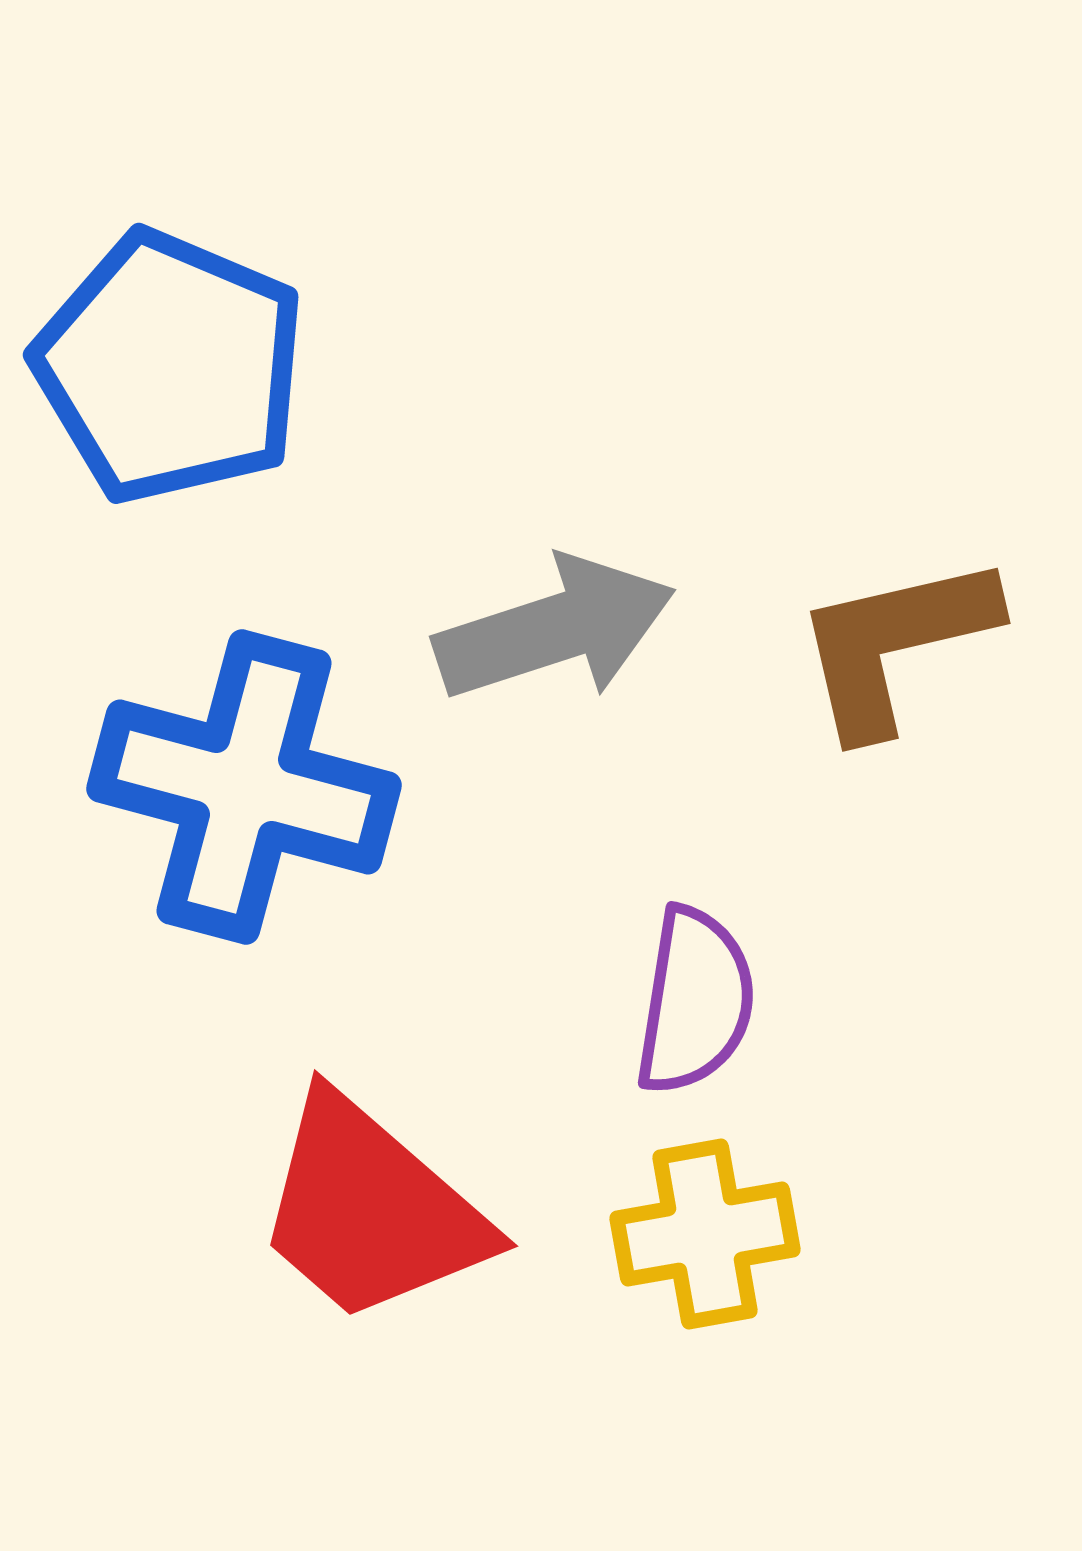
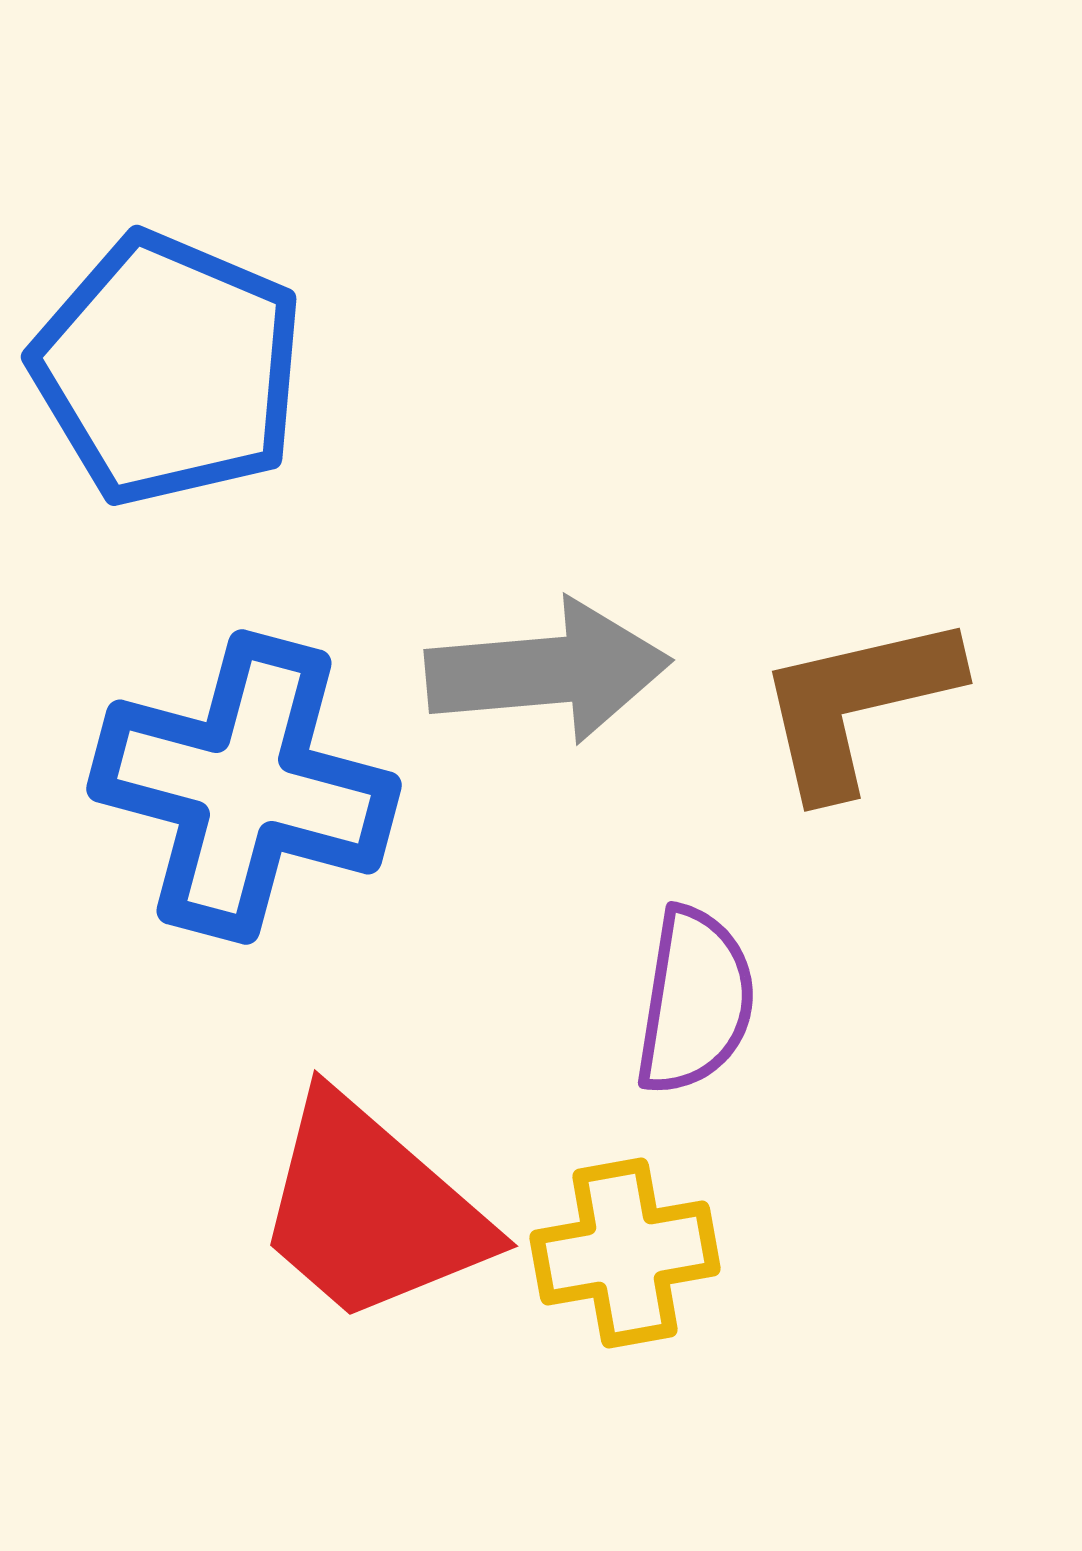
blue pentagon: moved 2 px left, 2 px down
gray arrow: moved 7 px left, 42 px down; rotated 13 degrees clockwise
brown L-shape: moved 38 px left, 60 px down
yellow cross: moved 80 px left, 19 px down
